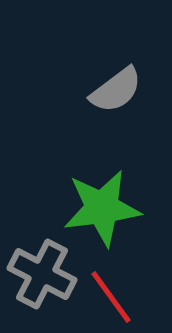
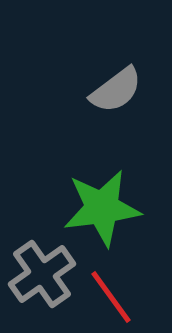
gray cross: rotated 28 degrees clockwise
